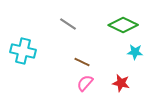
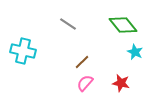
green diamond: rotated 24 degrees clockwise
cyan star: rotated 21 degrees clockwise
brown line: rotated 70 degrees counterclockwise
